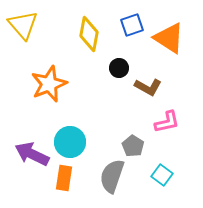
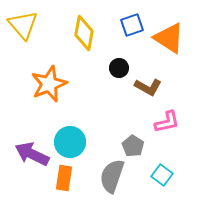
yellow diamond: moved 5 px left, 1 px up
